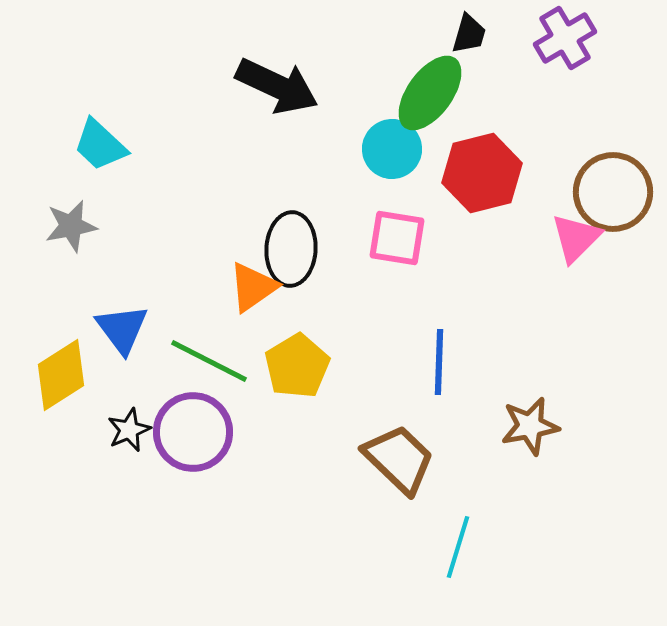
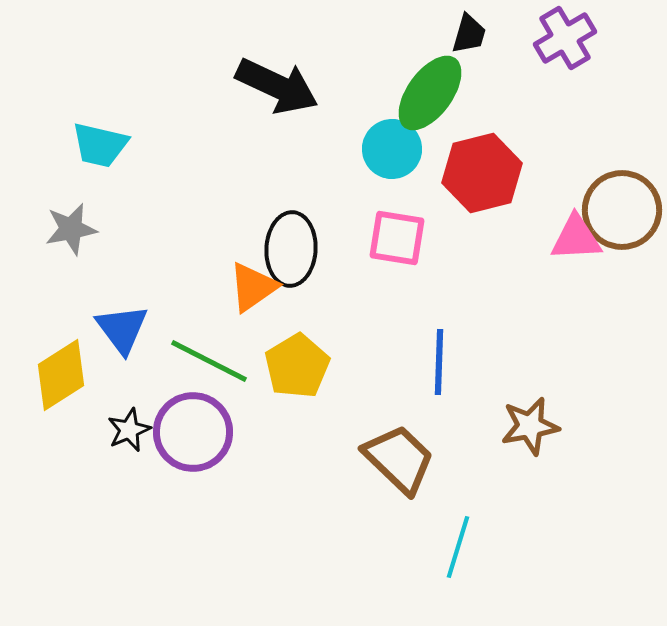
cyan trapezoid: rotated 30 degrees counterclockwise
brown circle: moved 9 px right, 18 px down
gray star: moved 3 px down
pink triangle: rotated 42 degrees clockwise
